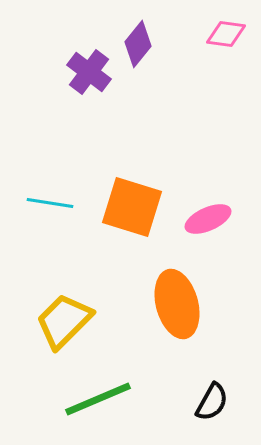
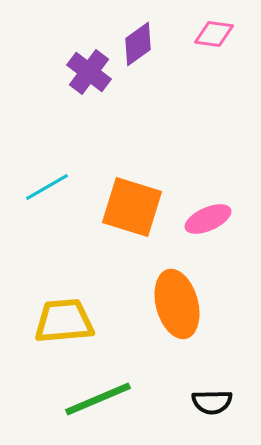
pink diamond: moved 12 px left
purple diamond: rotated 15 degrees clockwise
cyan line: moved 3 px left, 16 px up; rotated 39 degrees counterclockwise
yellow trapezoid: rotated 40 degrees clockwise
black semicircle: rotated 60 degrees clockwise
